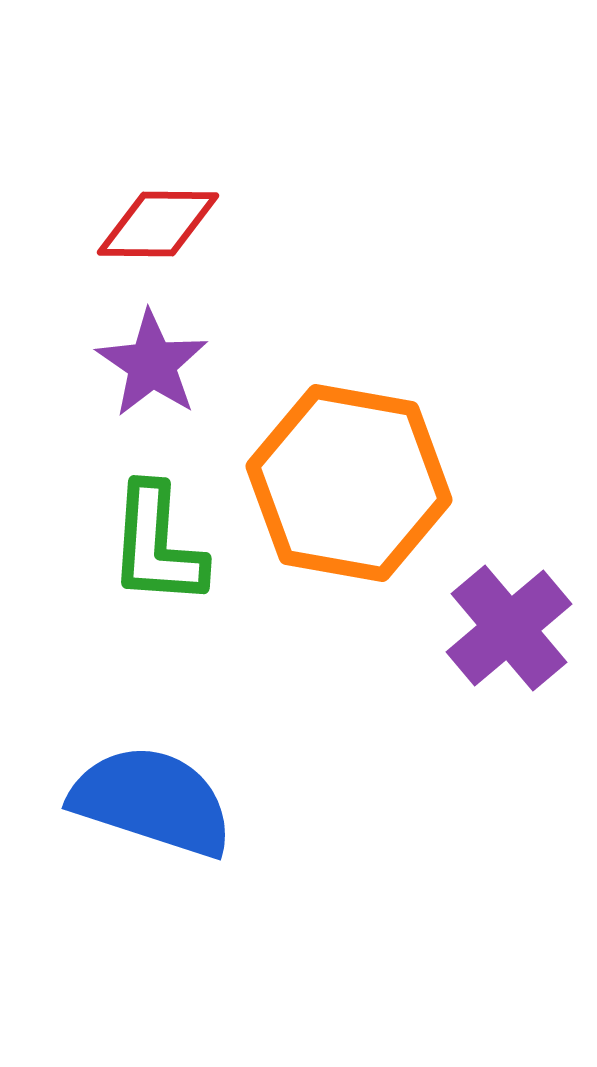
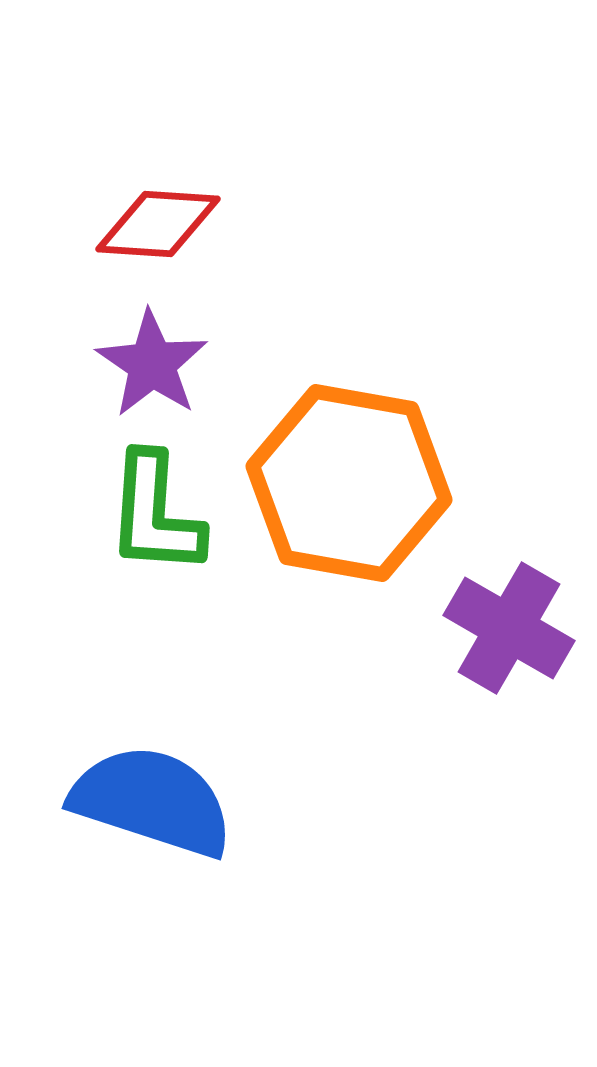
red diamond: rotated 3 degrees clockwise
green L-shape: moved 2 px left, 31 px up
purple cross: rotated 20 degrees counterclockwise
